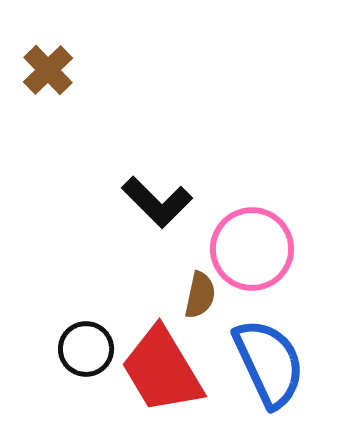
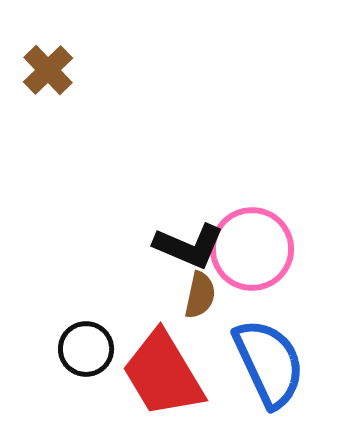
black L-shape: moved 32 px right, 44 px down; rotated 22 degrees counterclockwise
red trapezoid: moved 1 px right, 4 px down
